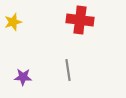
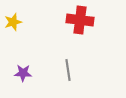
purple star: moved 4 px up
